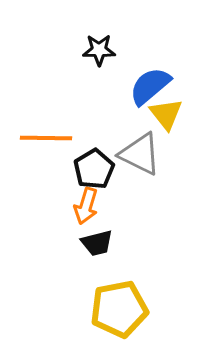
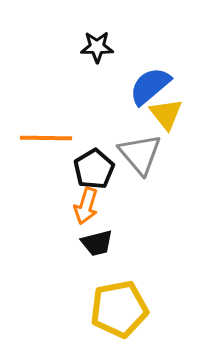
black star: moved 2 px left, 3 px up
gray triangle: rotated 24 degrees clockwise
